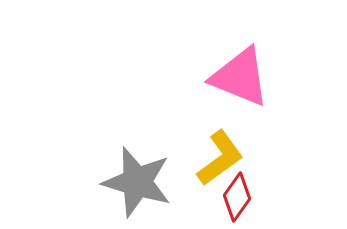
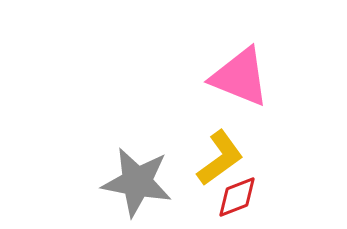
gray star: rotated 6 degrees counterclockwise
red diamond: rotated 33 degrees clockwise
